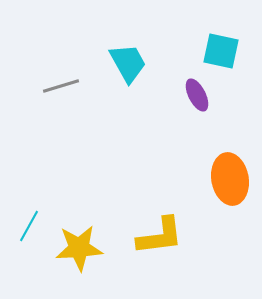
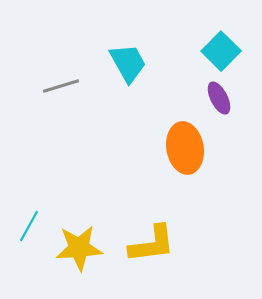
cyan square: rotated 33 degrees clockwise
purple ellipse: moved 22 px right, 3 px down
orange ellipse: moved 45 px left, 31 px up
yellow L-shape: moved 8 px left, 8 px down
